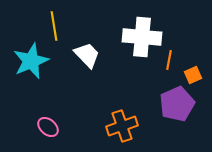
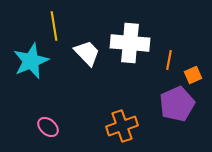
white cross: moved 12 px left, 6 px down
white trapezoid: moved 2 px up
